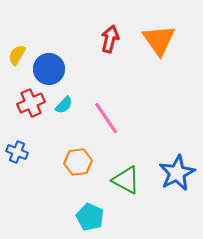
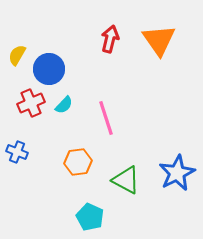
pink line: rotated 16 degrees clockwise
